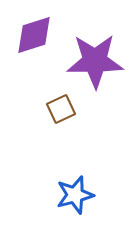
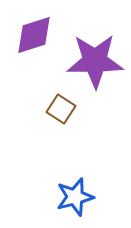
brown square: rotated 32 degrees counterclockwise
blue star: moved 2 px down
